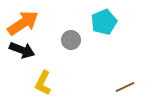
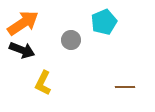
brown line: rotated 24 degrees clockwise
